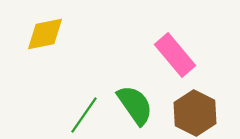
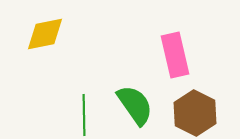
pink rectangle: rotated 27 degrees clockwise
green line: rotated 36 degrees counterclockwise
